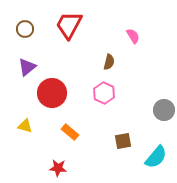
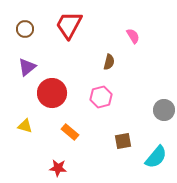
pink hexagon: moved 3 px left, 4 px down; rotated 20 degrees clockwise
